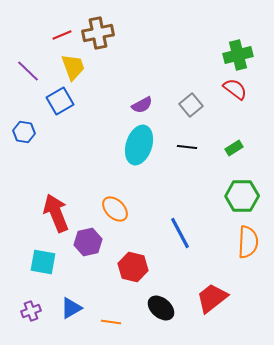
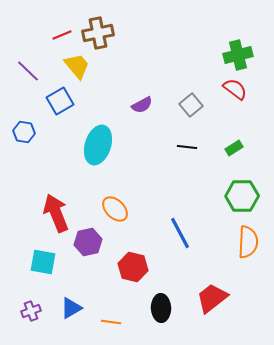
yellow trapezoid: moved 4 px right, 1 px up; rotated 20 degrees counterclockwise
cyan ellipse: moved 41 px left
black ellipse: rotated 48 degrees clockwise
